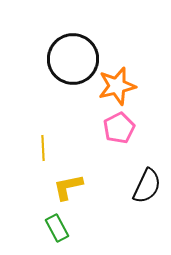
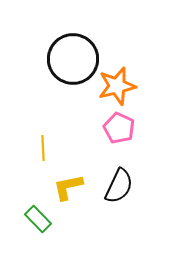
pink pentagon: rotated 20 degrees counterclockwise
black semicircle: moved 28 px left
green rectangle: moved 19 px left, 9 px up; rotated 16 degrees counterclockwise
